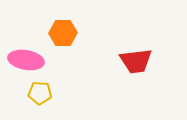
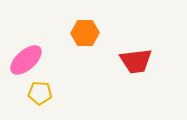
orange hexagon: moved 22 px right
pink ellipse: rotated 52 degrees counterclockwise
